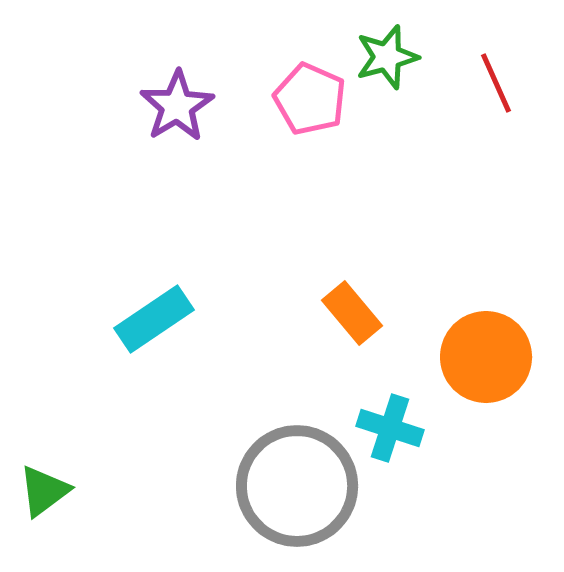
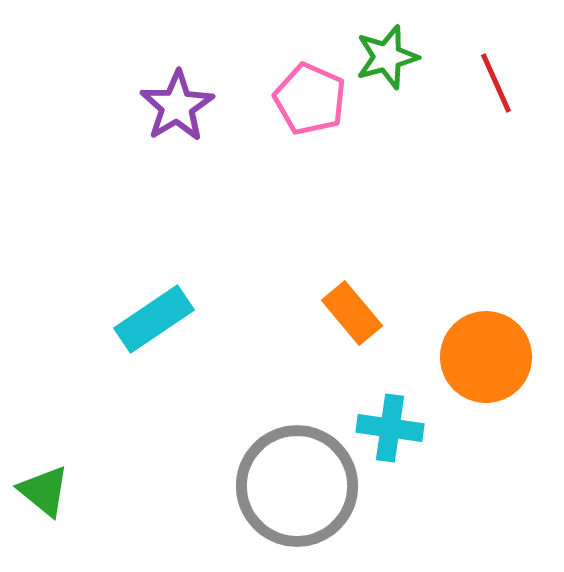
cyan cross: rotated 10 degrees counterclockwise
green triangle: rotated 44 degrees counterclockwise
